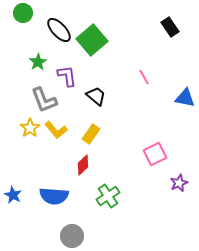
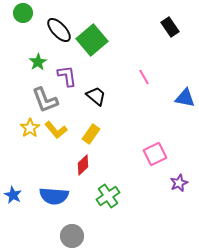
gray L-shape: moved 1 px right
